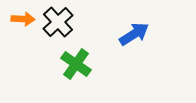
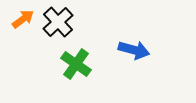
orange arrow: rotated 40 degrees counterclockwise
blue arrow: moved 16 px down; rotated 48 degrees clockwise
